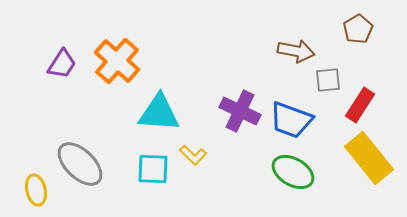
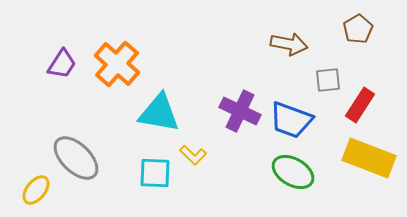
brown arrow: moved 7 px left, 7 px up
orange cross: moved 3 px down
cyan triangle: rotated 6 degrees clockwise
yellow rectangle: rotated 30 degrees counterclockwise
gray ellipse: moved 4 px left, 6 px up
cyan square: moved 2 px right, 4 px down
yellow ellipse: rotated 52 degrees clockwise
